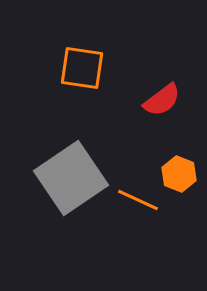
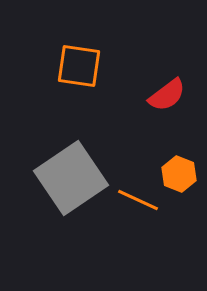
orange square: moved 3 px left, 2 px up
red semicircle: moved 5 px right, 5 px up
